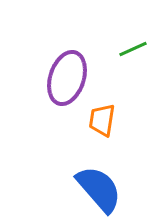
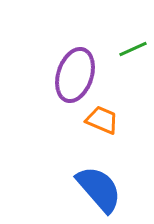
purple ellipse: moved 8 px right, 3 px up
orange trapezoid: rotated 104 degrees clockwise
